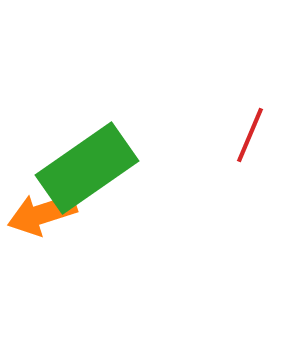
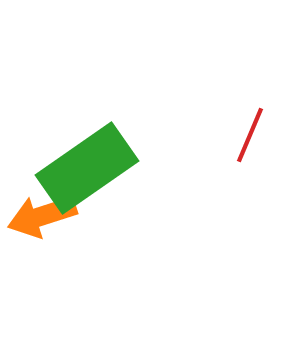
orange arrow: moved 2 px down
